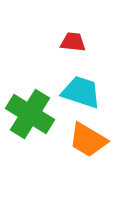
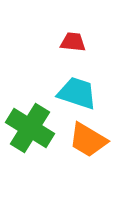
cyan trapezoid: moved 4 px left, 1 px down
green cross: moved 14 px down
